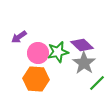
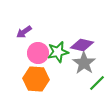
purple arrow: moved 5 px right, 5 px up
purple diamond: rotated 30 degrees counterclockwise
